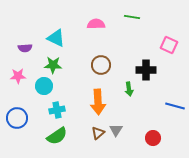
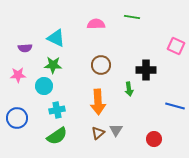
pink square: moved 7 px right, 1 px down
pink star: moved 1 px up
red circle: moved 1 px right, 1 px down
